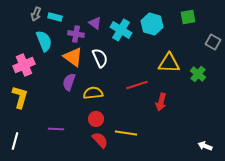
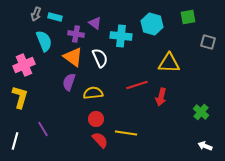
cyan cross: moved 6 px down; rotated 25 degrees counterclockwise
gray square: moved 5 px left; rotated 14 degrees counterclockwise
green cross: moved 3 px right, 38 px down
red arrow: moved 5 px up
purple line: moved 13 px left; rotated 56 degrees clockwise
